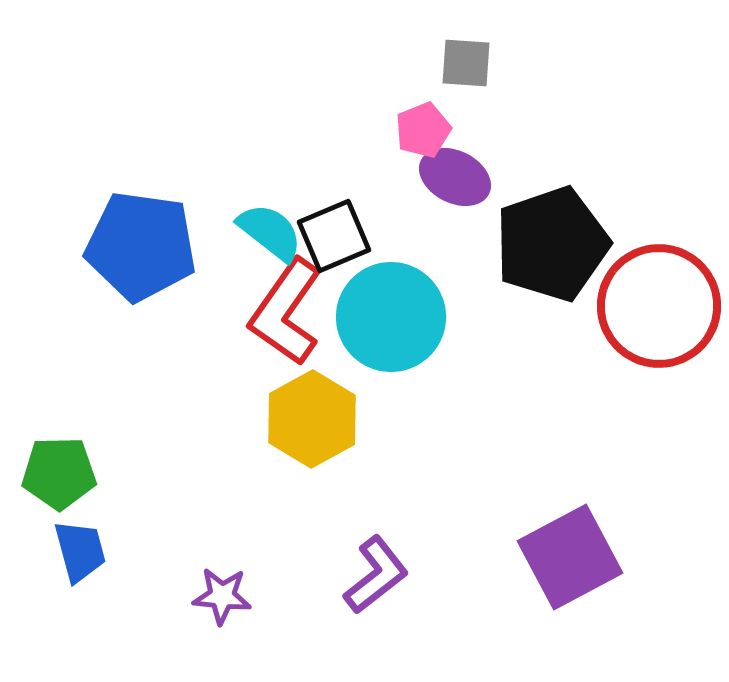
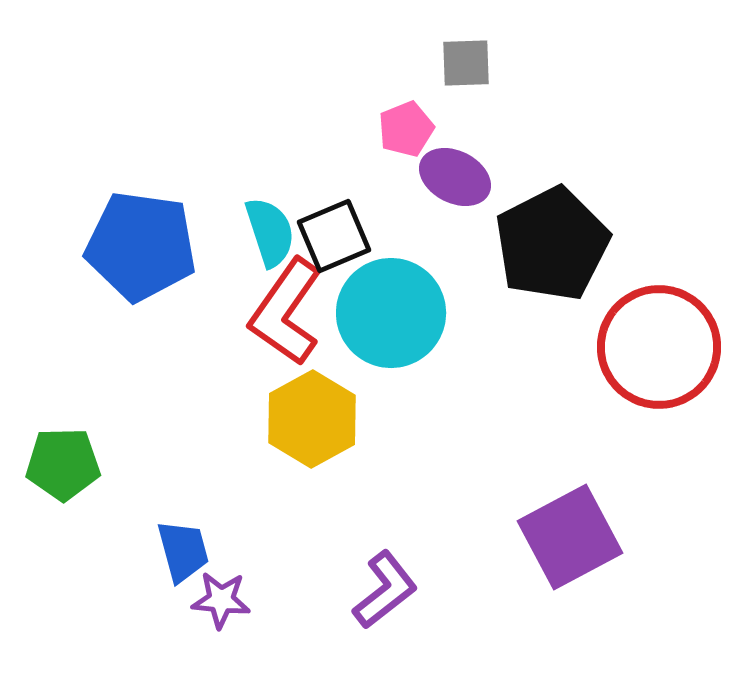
gray square: rotated 6 degrees counterclockwise
pink pentagon: moved 17 px left, 1 px up
cyan semicircle: rotated 34 degrees clockwise
black pentagon: rotated 8 degrees counterclockwise
red circle: moved 41 px down
cyan circle: moved 4 px up
green pentagon: moved 4 px right, 9 px up
blue trapezoid: moved 103 px right
purple square: moved 20 px up
purple L-shape: moved 9 px right, 15 px down
purple star: moved 1 px left, 4 px down
